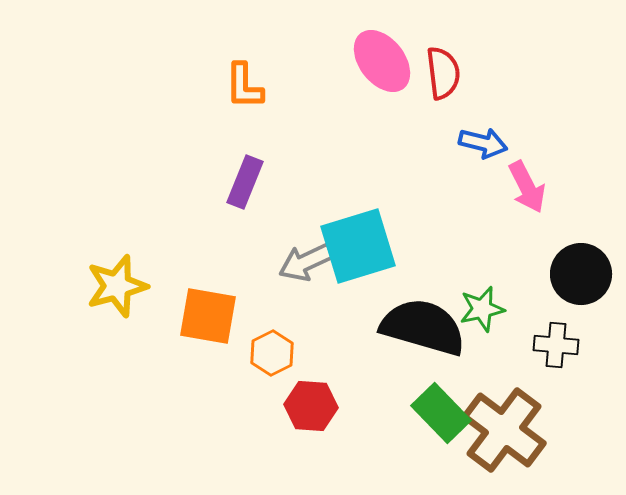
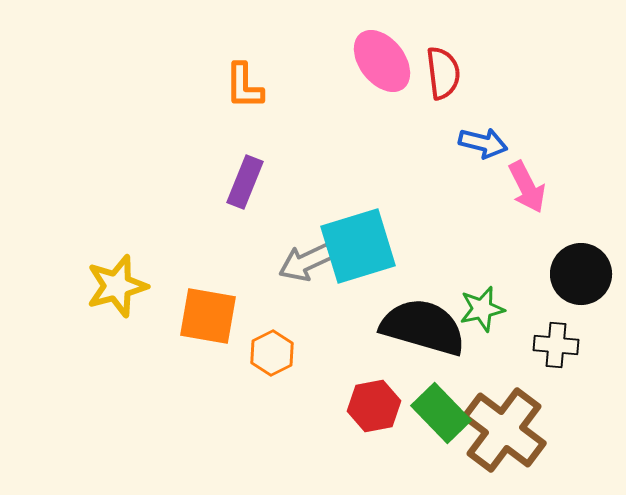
red hexagon: moved 63 px right; rotated 15 degrees counterclockwise
